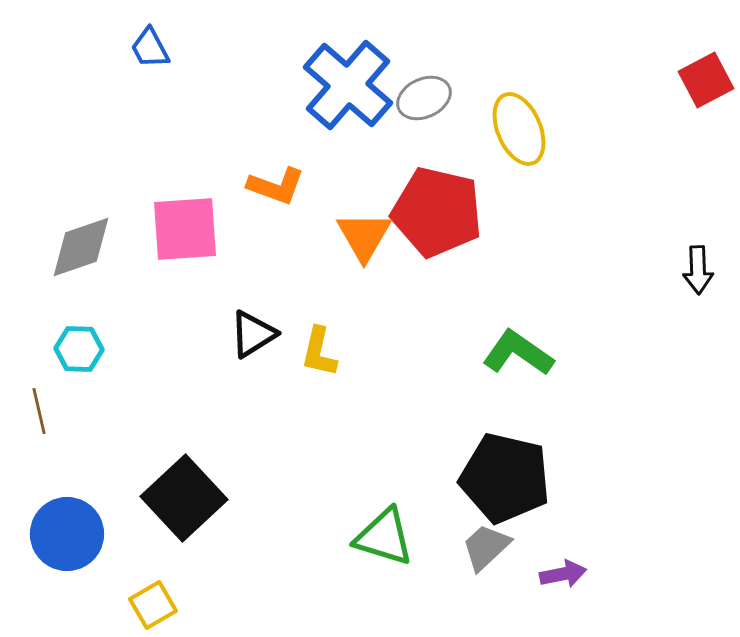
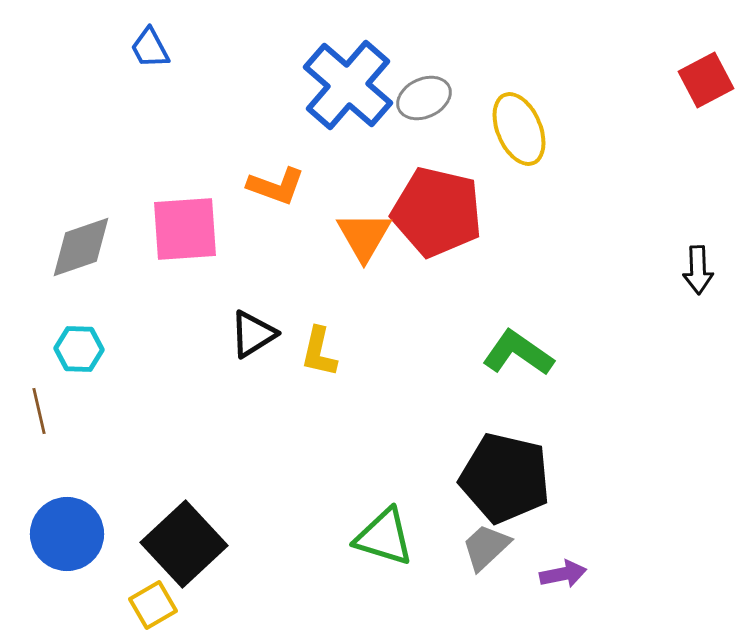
black square: moved 46 px down
